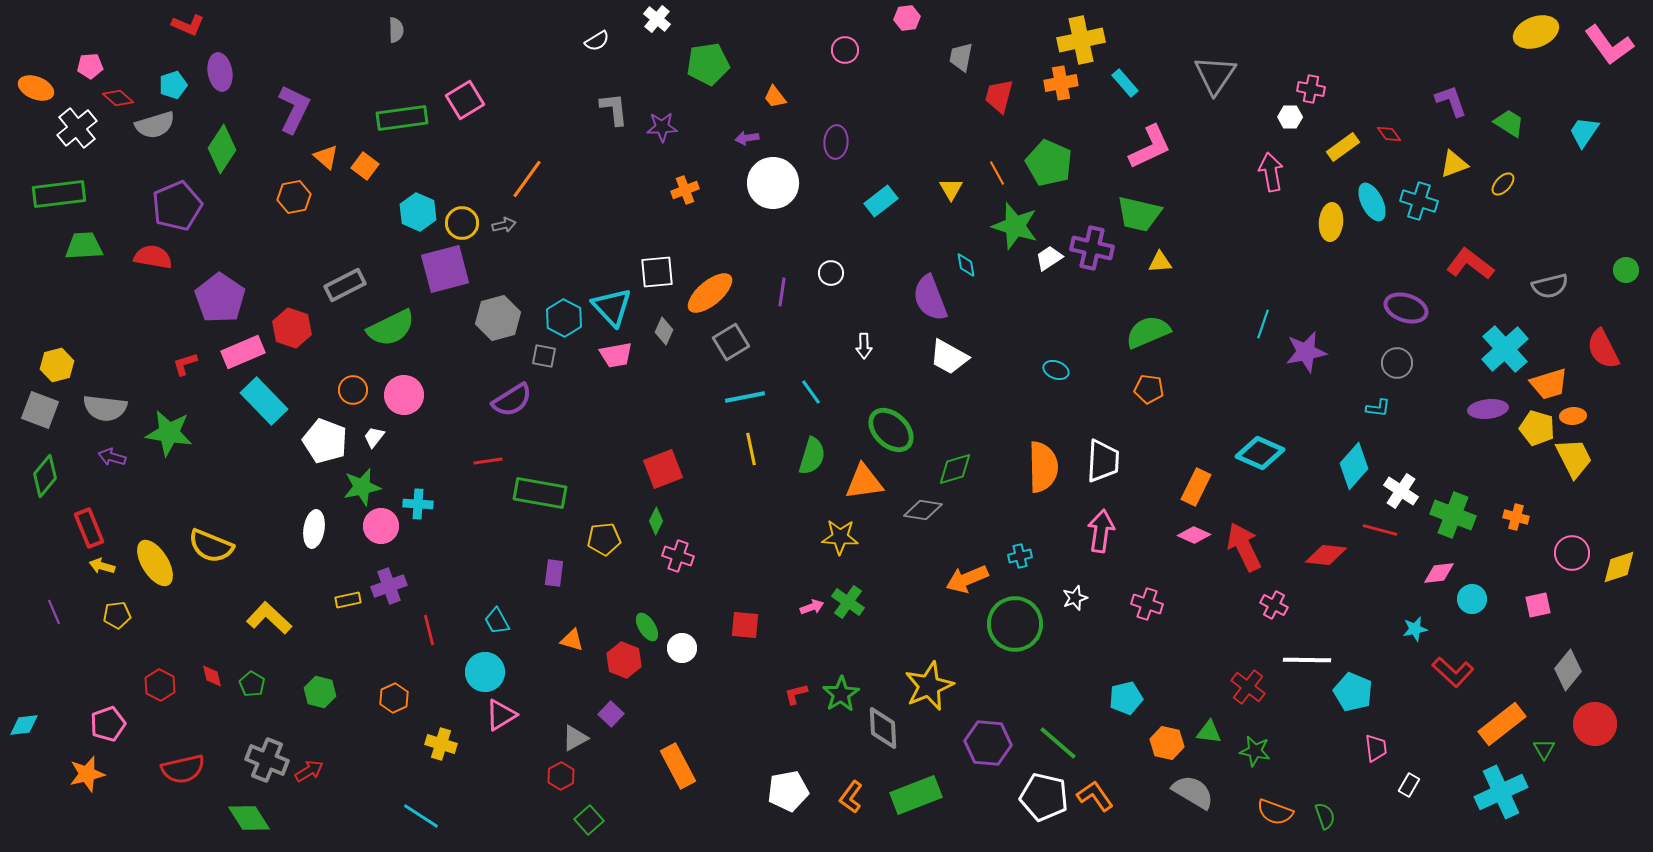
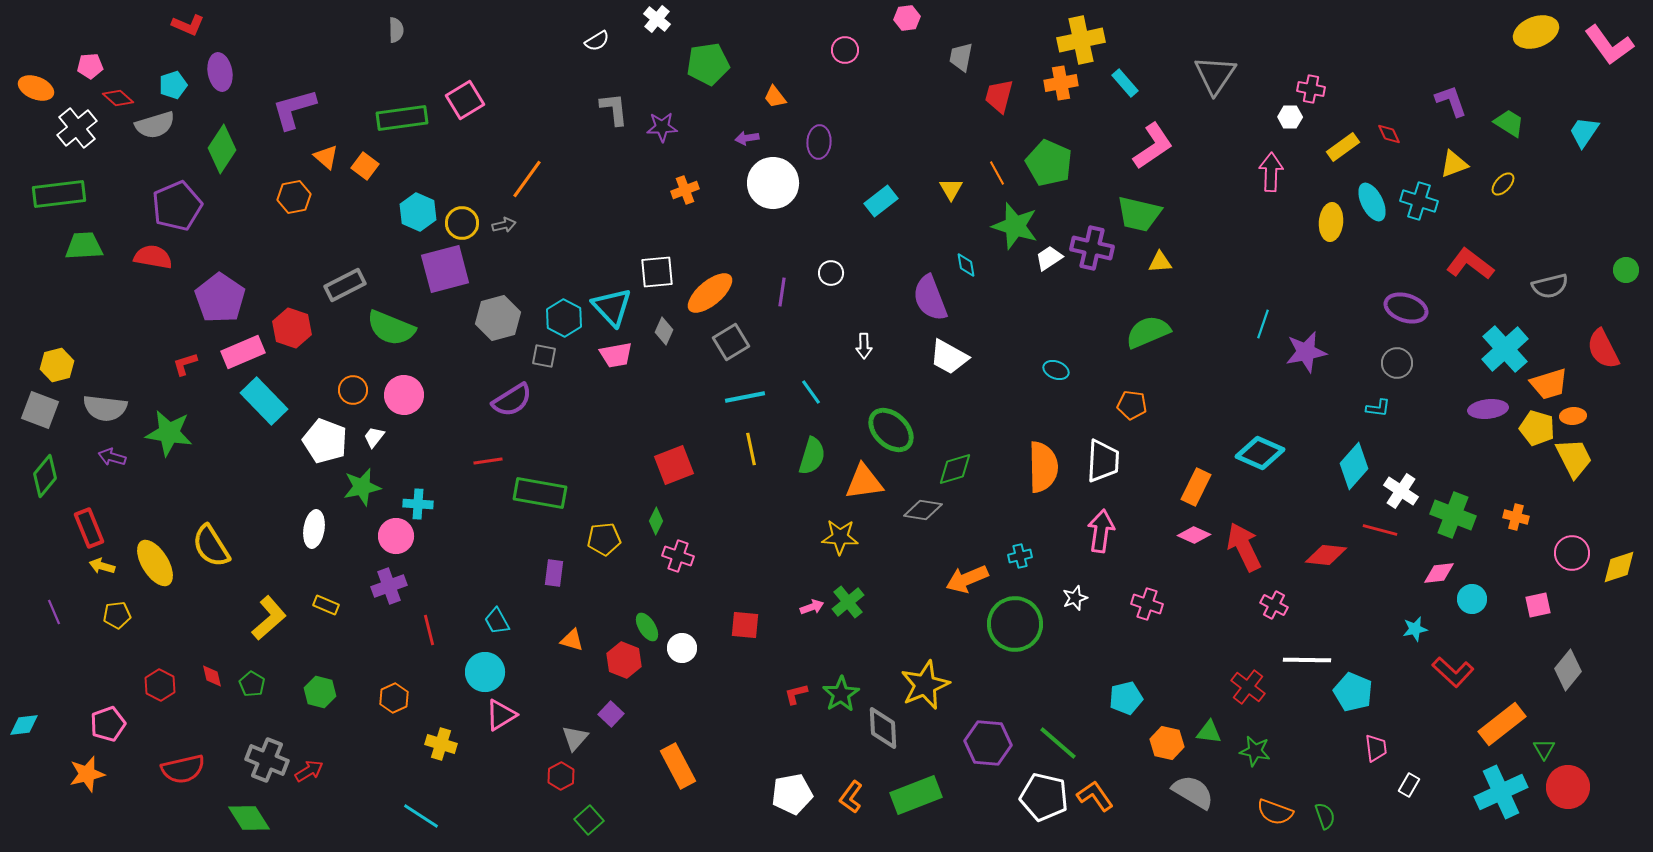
purple L-shape at (294, 109): rotated 132 degrees counterclockwise
red diamond at (1389, 134): rotated 10 degrees clockwise
purple ellipse at (836, 142): moved 17 px left
pink L-shape at (1150, 147): moved 3 px right, 1 px up; rotated 9 degrees counterclockwise
pink arrow at (1271, 172): rotated 12 degrees clockwise
green semicircle at (391, 328): rotated 48 degrees clockwise
orange pentagon at (1149, 389): moved 17 px left, 16 px down
red square at (663, 469): moved 11 px right, 4 px up
pink circle at (381, 526): moved 15 px right, 10 px down
yellow semicircle at (211, 546): rotated 36 degrees clockwise
yellow rectangle at (348, 600): moved 22 px left, 5 px down; rotated 35 degrees clockwise
green cross at (848, 602): rotated 16 degrees clockwise
yellow L-shape at (269, 618): rotated 96 degrees clockwise
yellow star at (929, 686): moved 4 px left, 1 px up
red circle at (1595, 724): moved 27 px left, 63 px down
gray triangle at (575, 738): rotated 20 degrees counterclockwise
white pentagon at (788, 791): moved 4 px right, 3 px down
